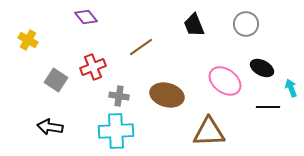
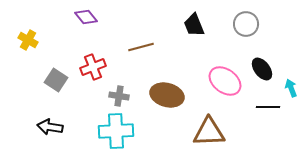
brown line: rotated 20 degrees clockwise
black ellipse: moved 1 px down; rotated 25 degrees clockwise
